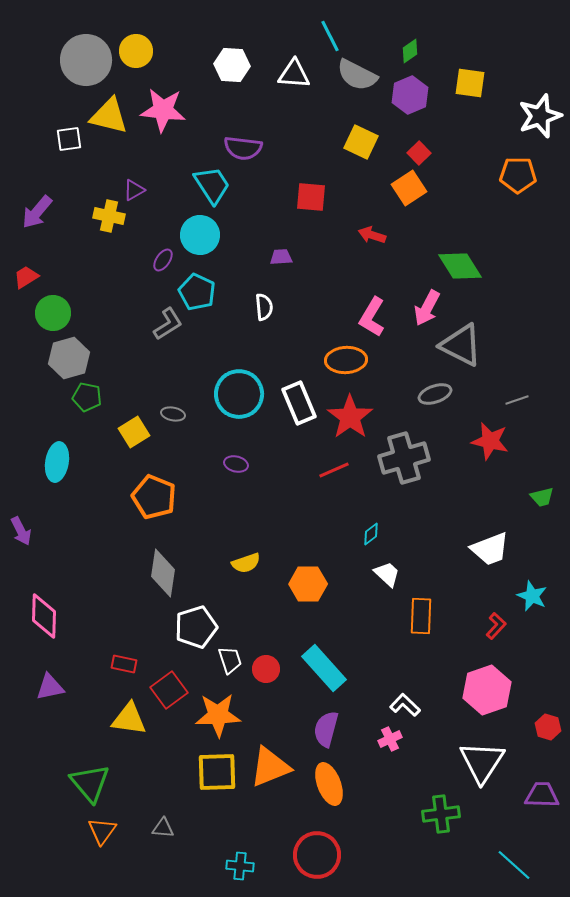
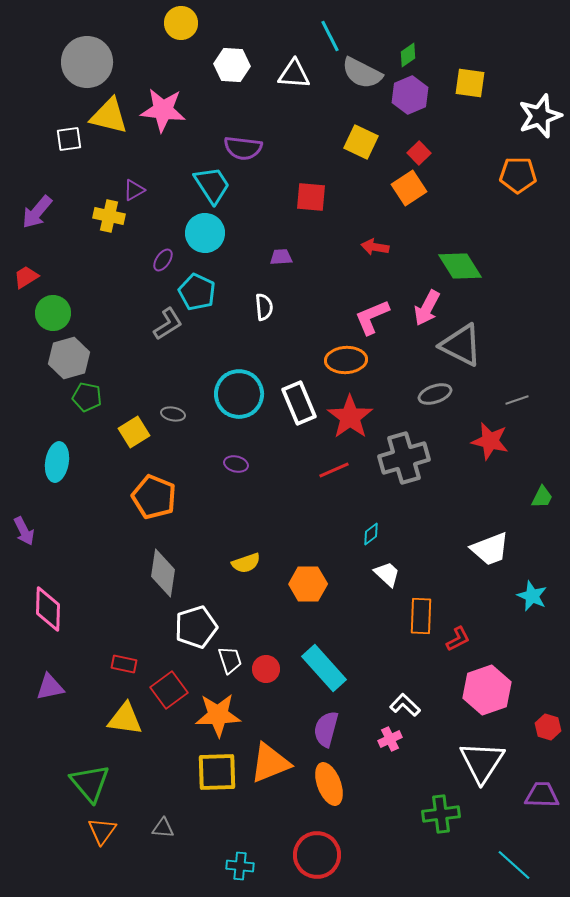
yellow circle at (136, 51): moved 45 px right, 28 px up
green diamond at (410, 51): moved 2 px left, 4 px down
gray circle at (86, 60): moved 1 px right, 2 px down
gray semicircle at (357, 75): moved 5 px right, 2 px up
cyan circle at (200, 235): moved 5 px right, 2 px up
red arrow at (372, 235): moved 3 px right, 12 px down; rotated 8 degrees counterclockwise
pink L-shape at (372, 317): rotated 36 degrees clockwise
green trapezoid at (542, 497): rotated 50 degrees counterclockwise
purple arrow at (21, 531): moved 3 px right
pink diamond at (44, 616): moved 4 px right, 7 px up
red L-shape at (496, 626): moved 38 px left, 13 px down; rotated 20 degrees clockwise
yellow triangle at (129, 719): moved 4 px left
orange triangle at (270, 767): moved 4 px up
